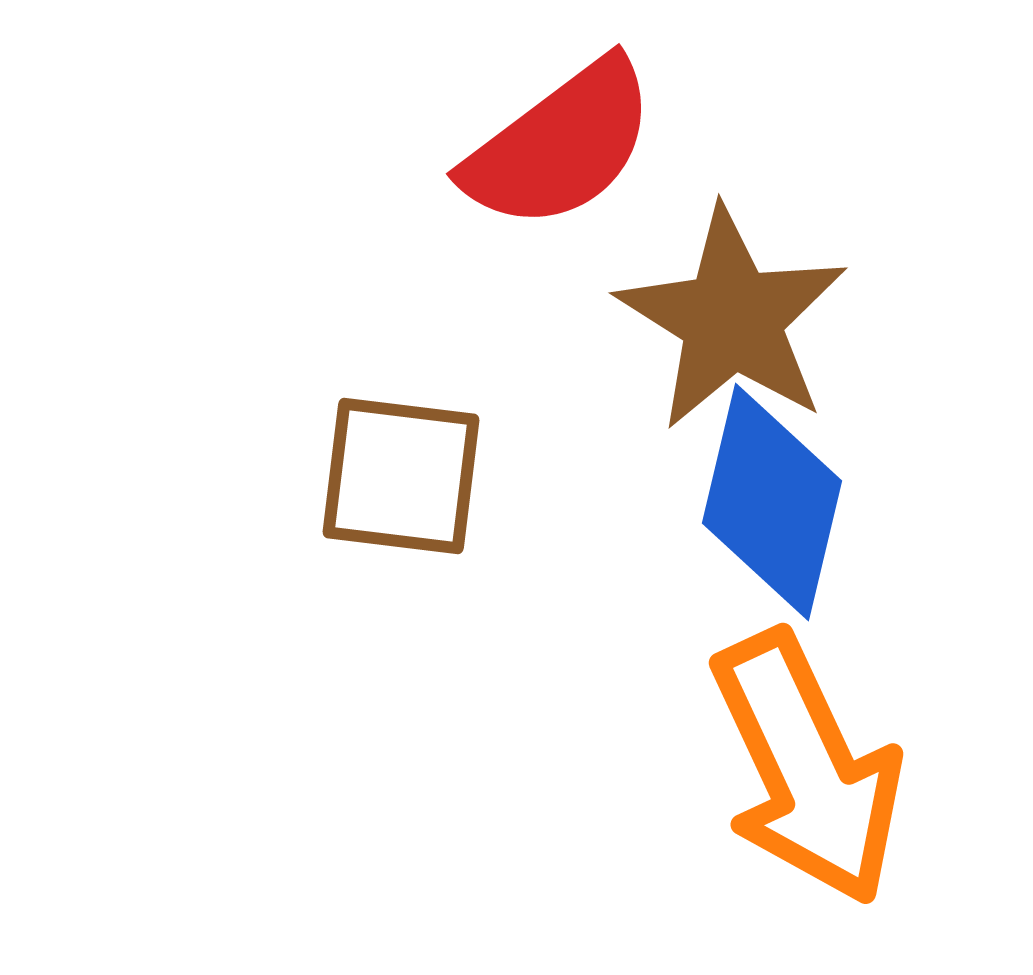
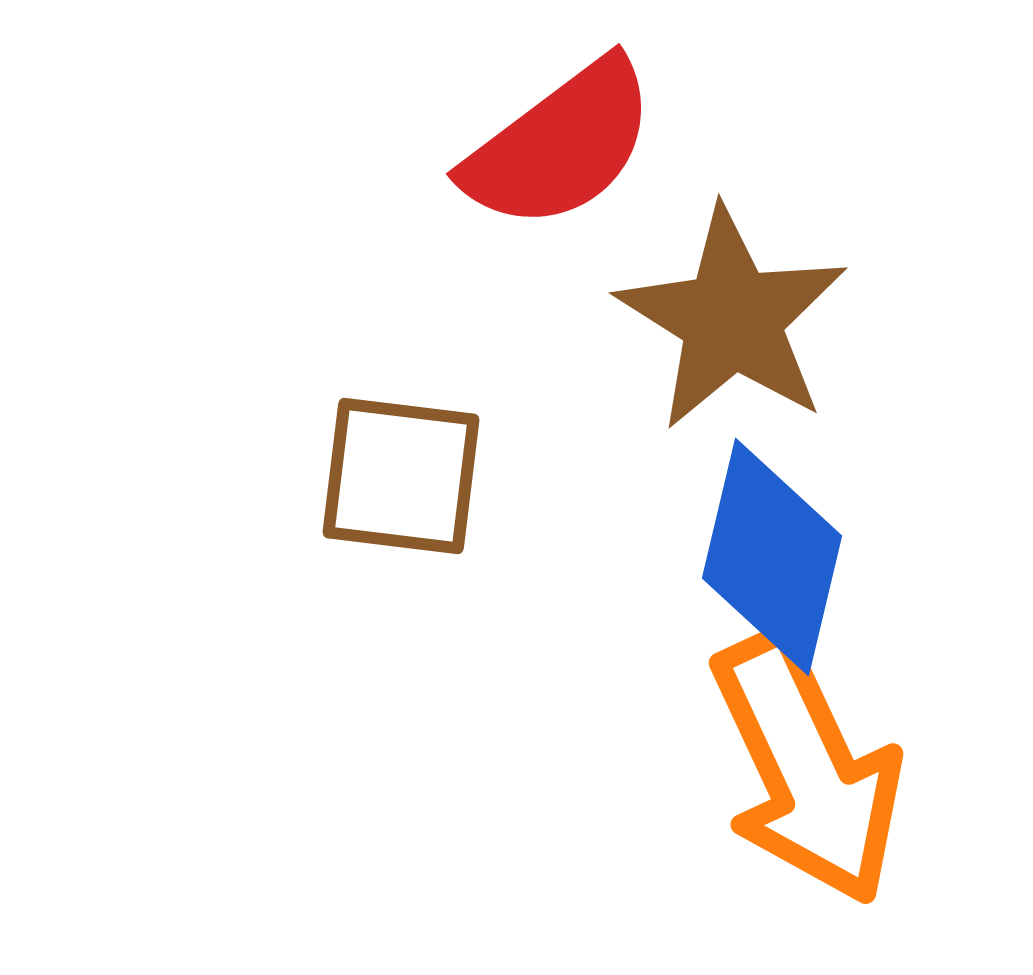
blue diamond: moved 55 px down
